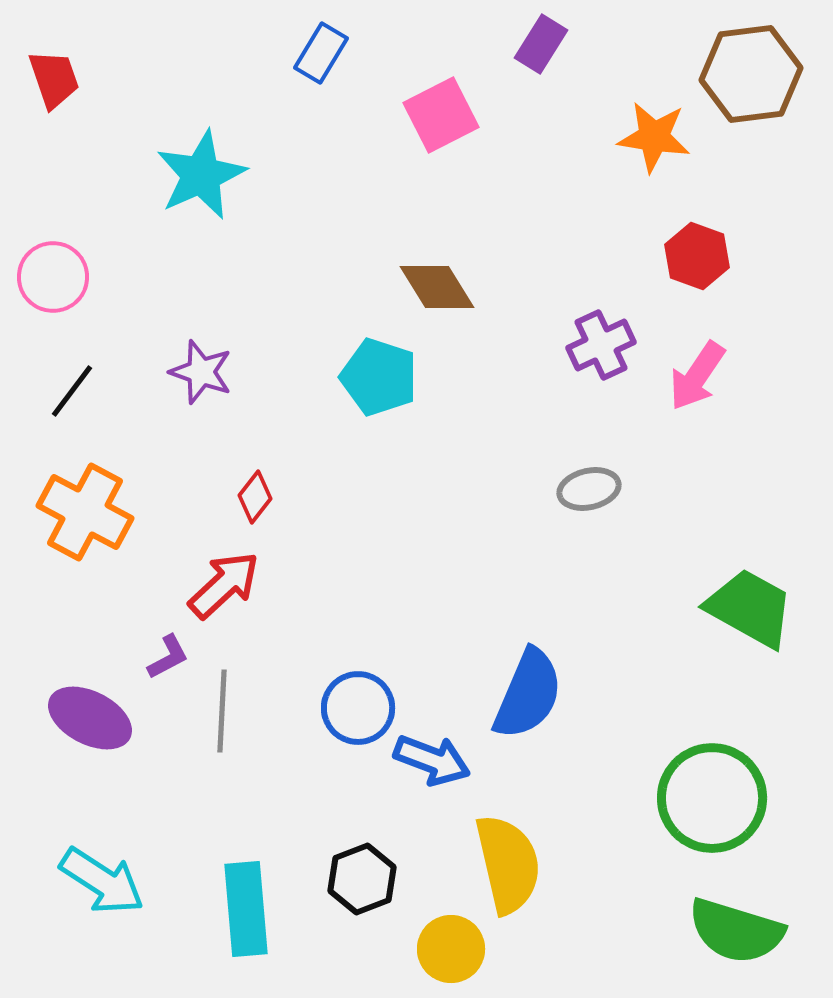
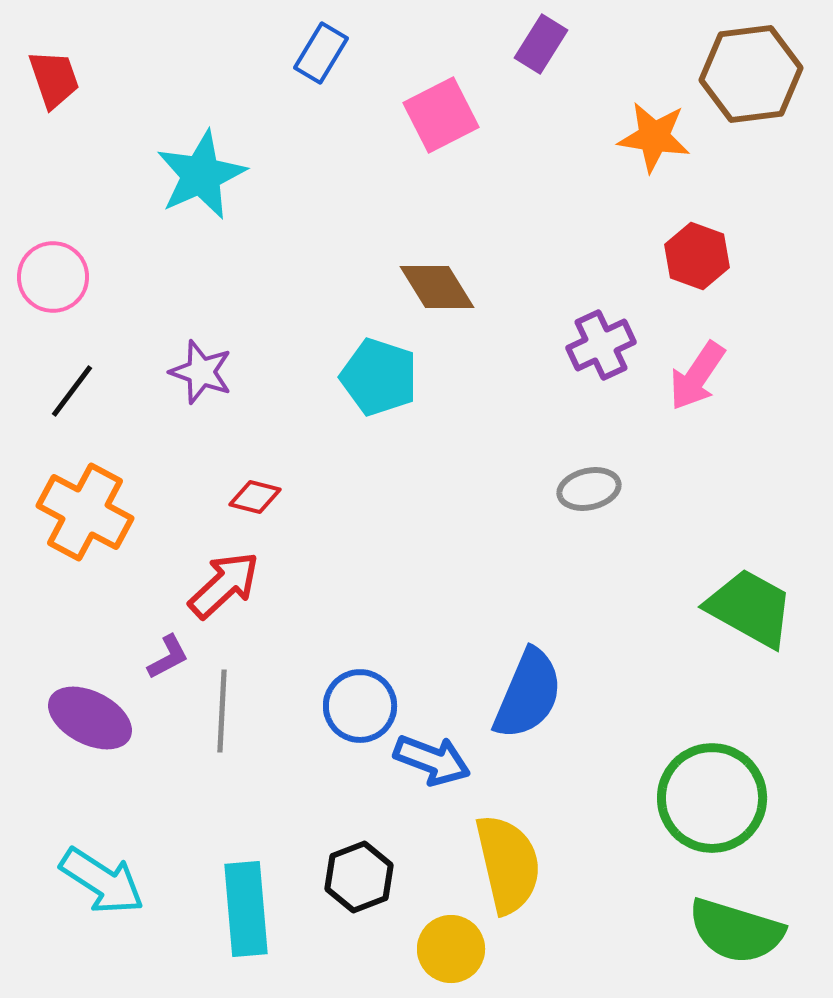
red diamond: rotated 66 degrees clockwise
blue circle: moved 2 px right, 2 px up
black hexagon: moved 3 px left, 2 px up
